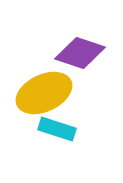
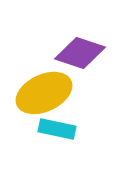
cyan rectangle: rotated 6 degrees counterclockwise
